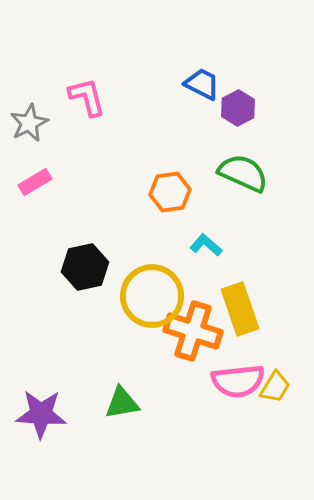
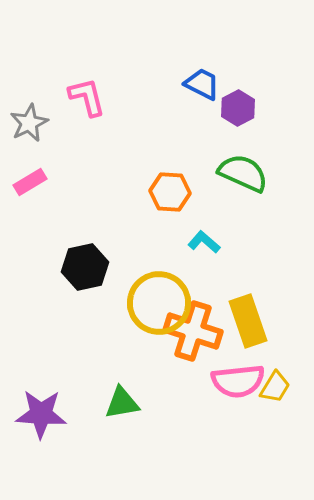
pink rectangle: moved 5 px left
orange hexagon: rotated 12 degrees clockwise
cyan L-shape: moved 2 px left, 3 px up
yellow circle: moved 7 px right, 7 px down
yellow rectangle: moved 8 px right, 12 px down
